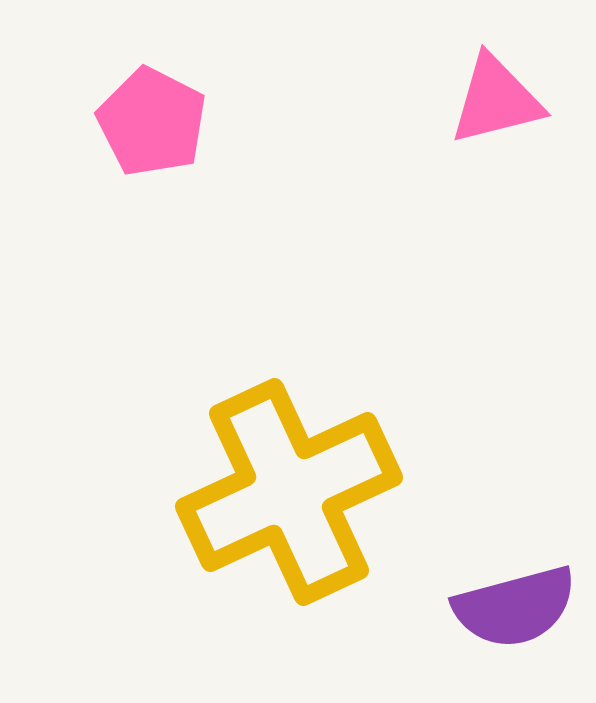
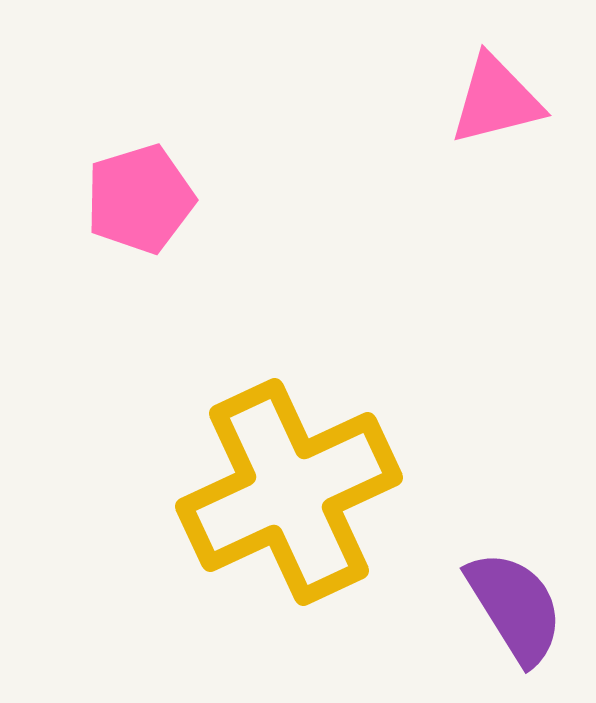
pink pentagon: moved 12 px left, 77 px down; rotated 28 degrees clockwise
purple semicircle: rotated 107 degrees counterclockwise
